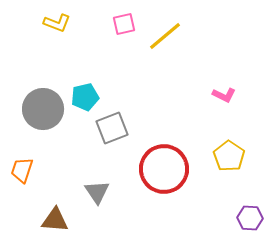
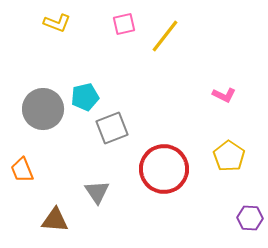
yellow line: rotated 12 degrees counterclockwise
orange trapezoid: rotated 40 degrees counterclockwise
